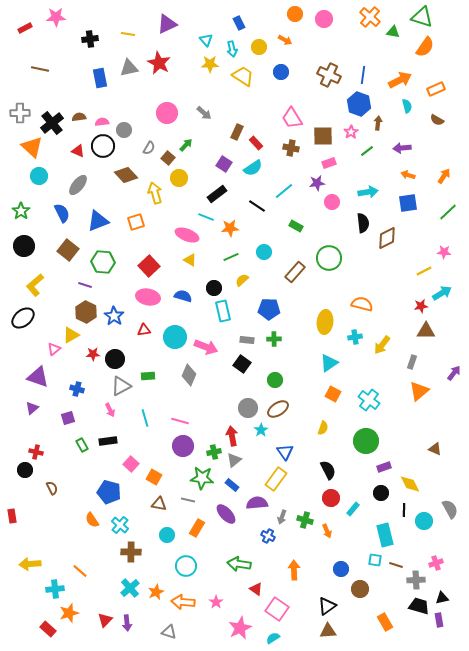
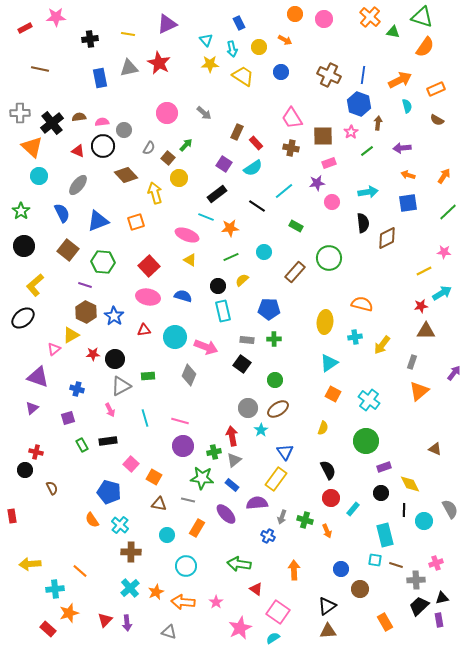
black circle at (214, 288): moved 4 px right, 2 px up
black trapezoid at (419, 606): rotated 60 degrees counterclockwise
pink square at (277, 609): moved 1 px right, 3 px down
